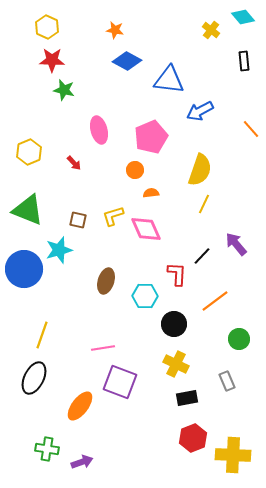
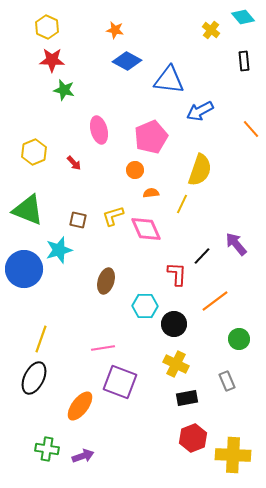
yellow hexagon at (29, 152): moved 5 px right
yellow line at (204, 204): moved 22 px left
cyan hexagon at (145, 296): moved 10 px down
yellow line at (42, 335): moved 1 px left, 4 px down
purple arrow at (82, 462): moved 1 px right, 6 px up
